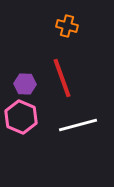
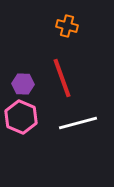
purple hexagon: moved 2 px left
white line: moved 2 px up
